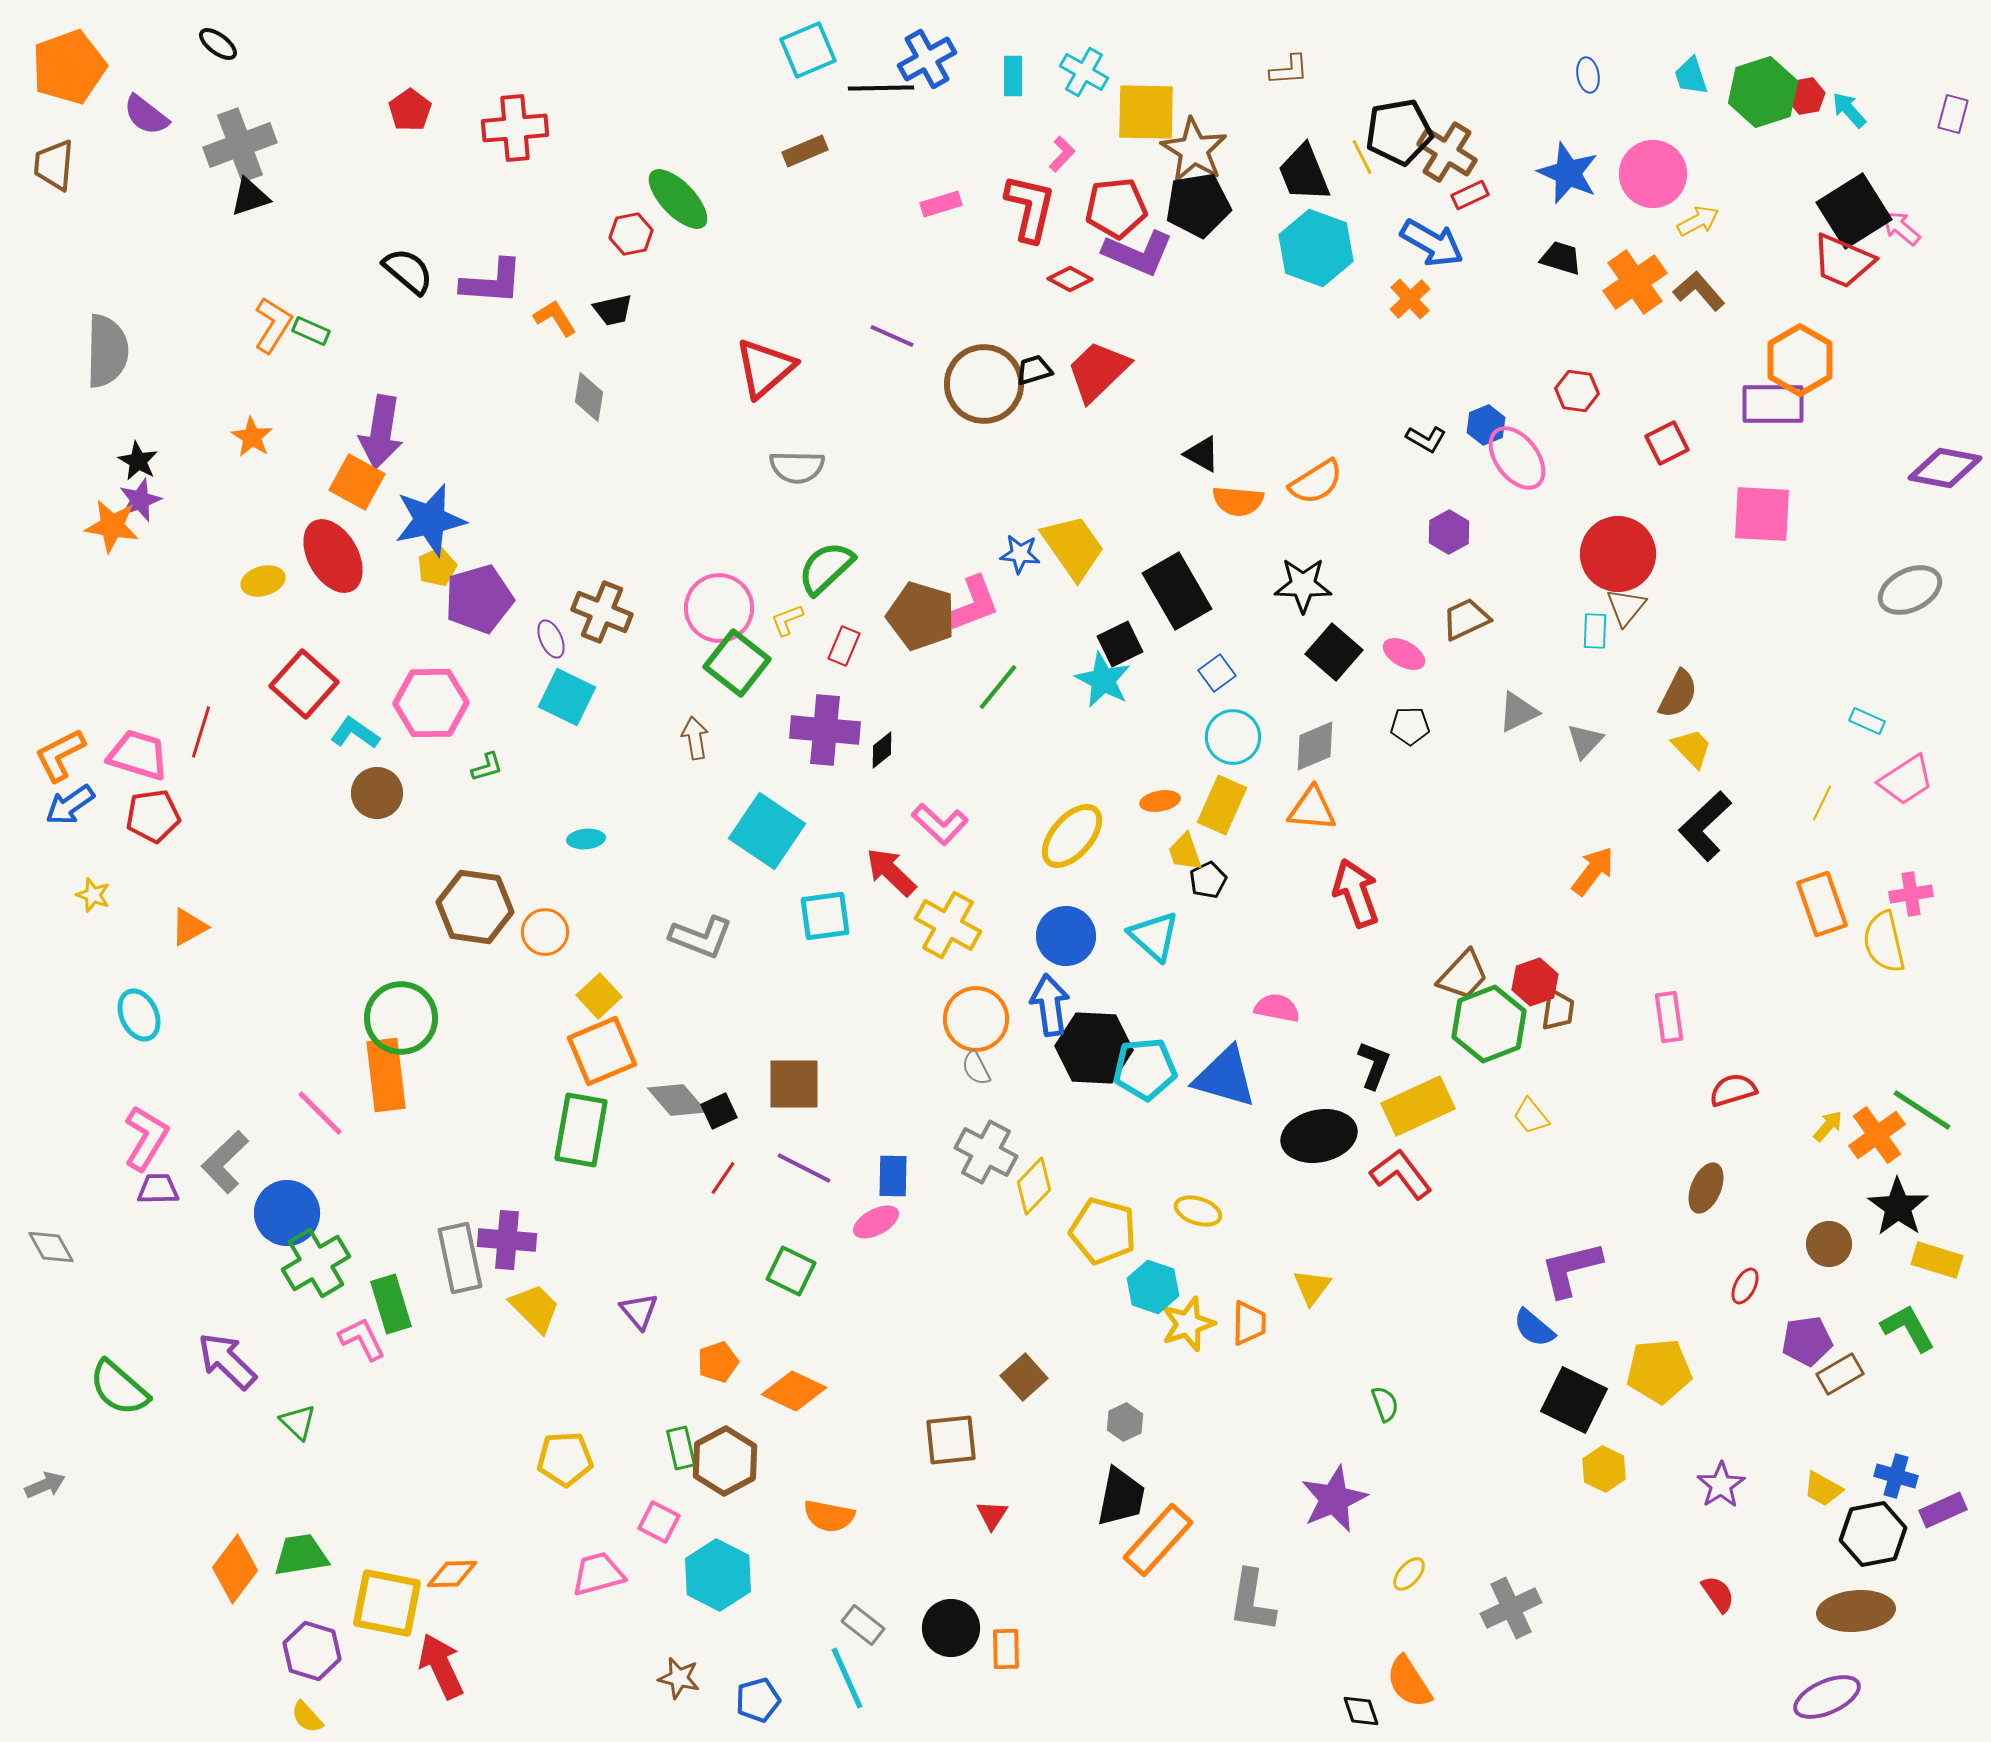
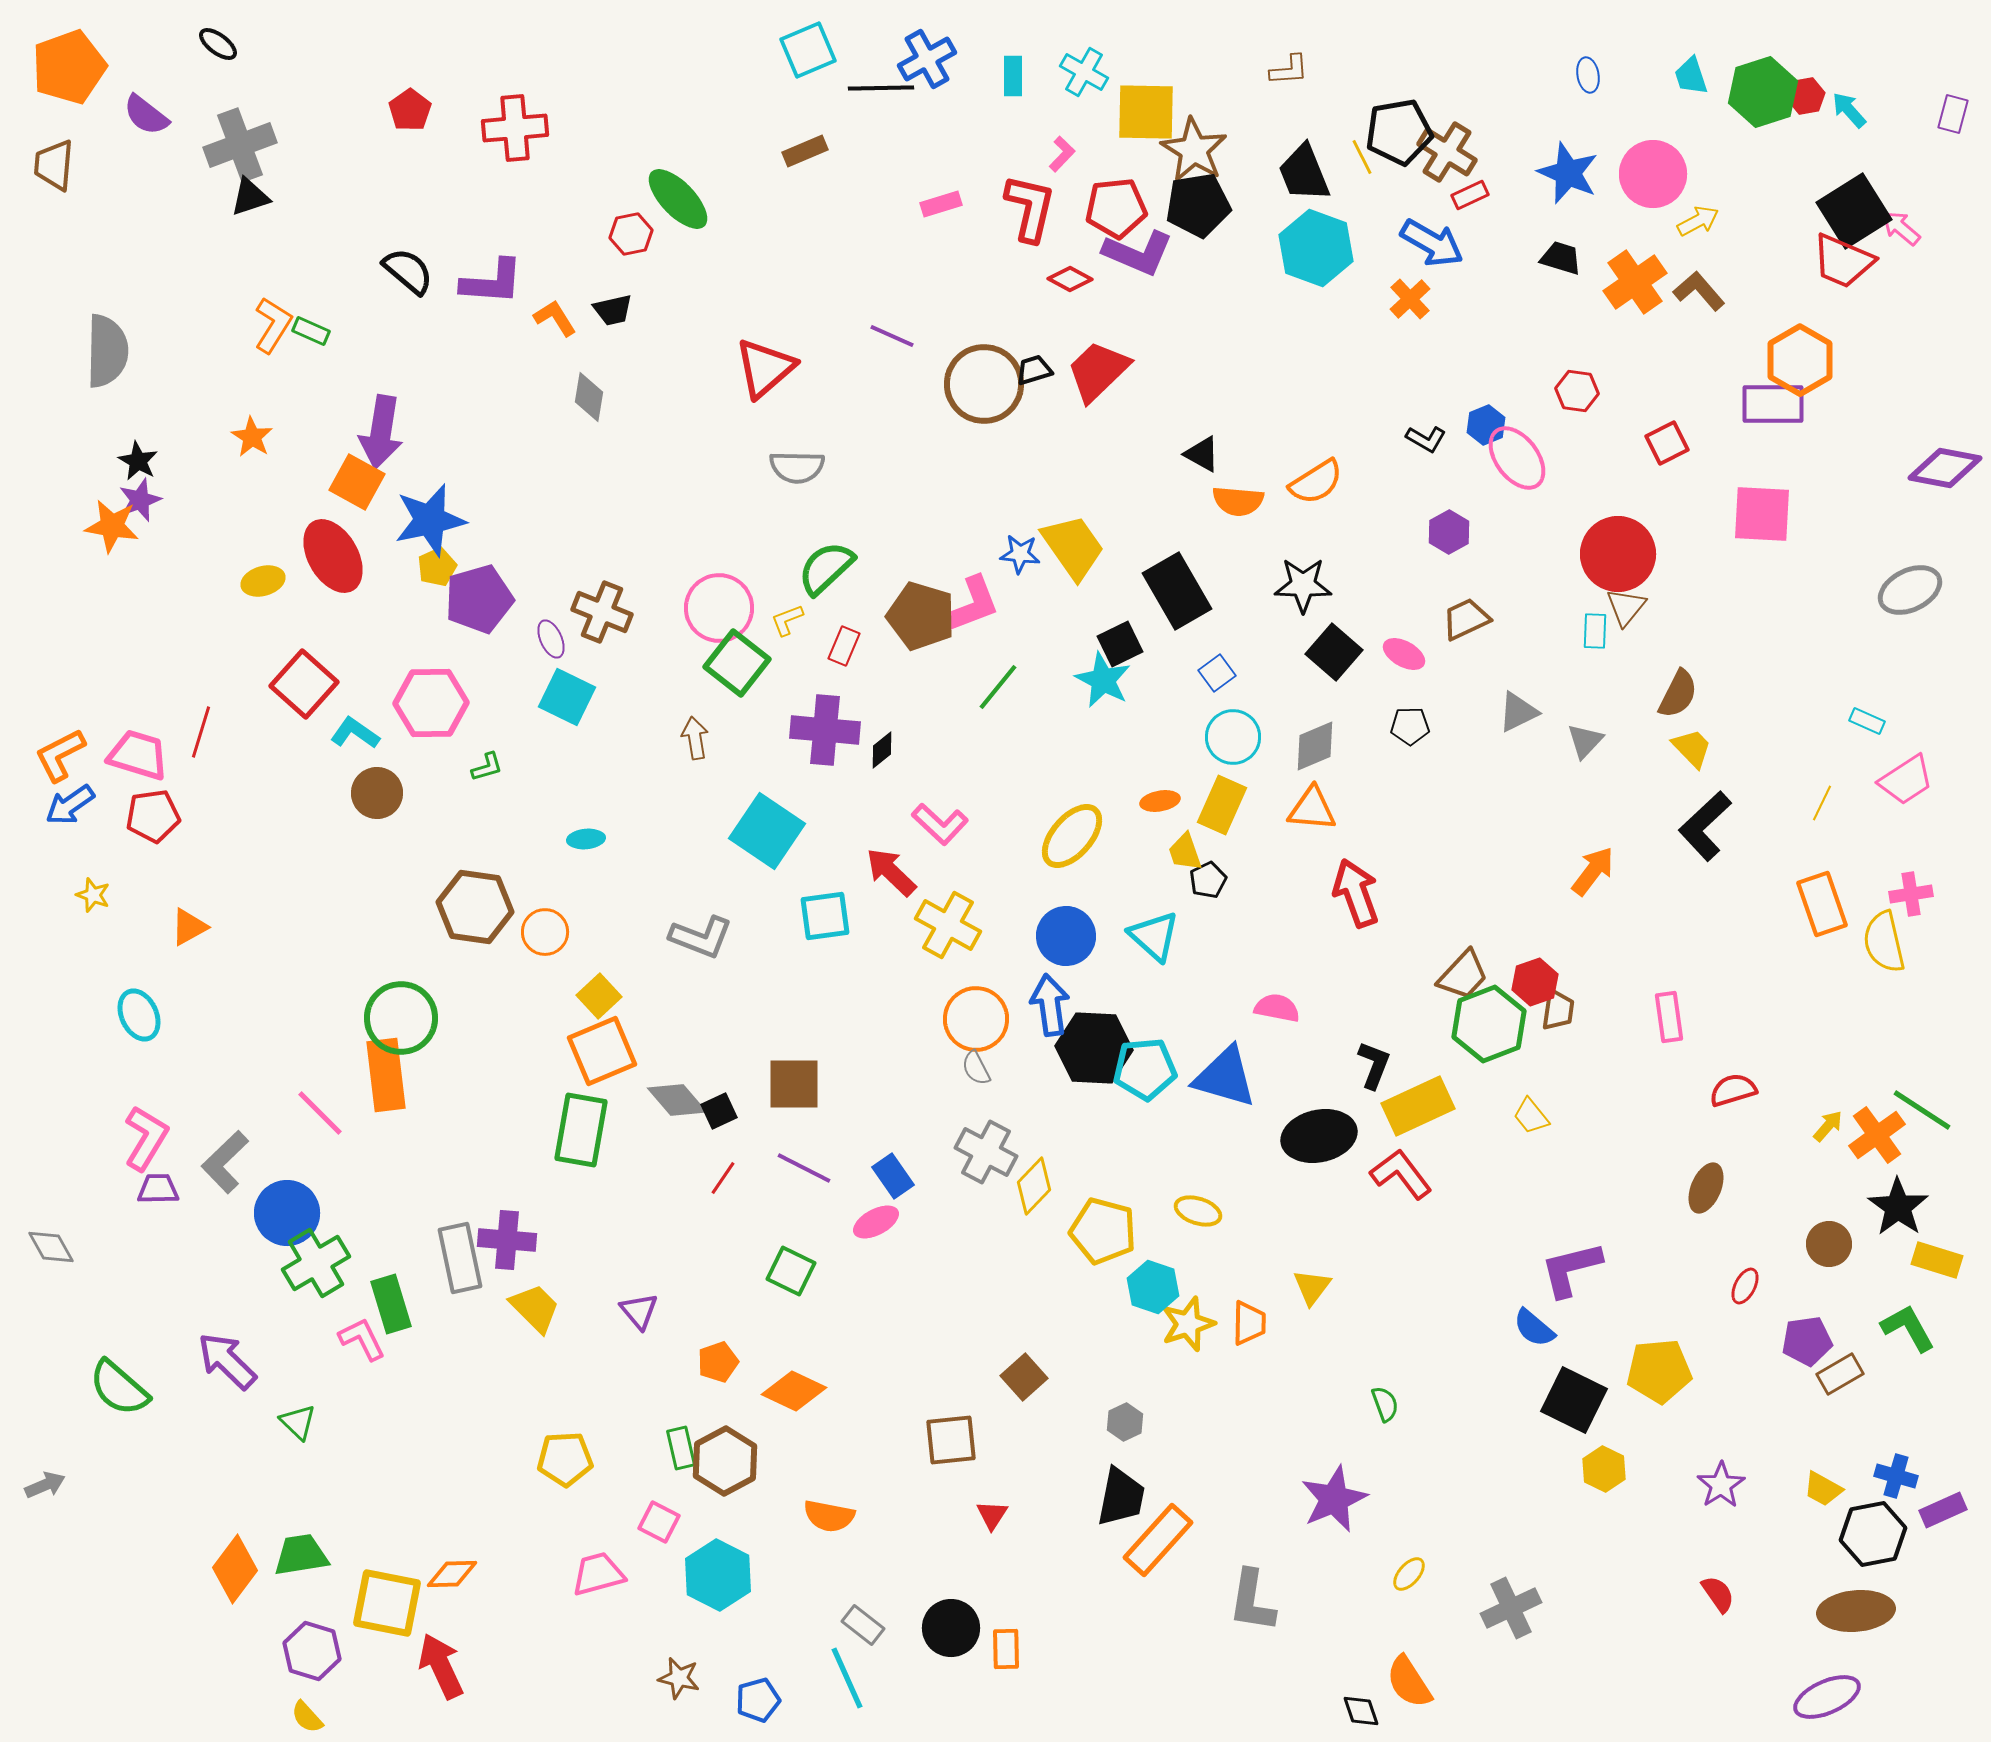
blue rectangle at (893, 1176): rotated 36 degrees counterclockwise
